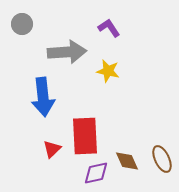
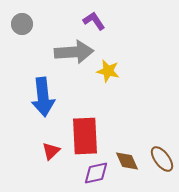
purple L-shape: moved 15 px left, 7 px up
gray arrow: moved 7 px right
red triangle: moved 1 px left, 2 px down
brown ellipse: rotated 12 degrees counterclockwise
